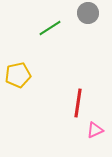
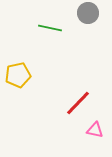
green line: rotated 45 degrees clockwise
red line: rotated 36 degrees clockwise
pink triangle: rotated 36 degrees clockwise
